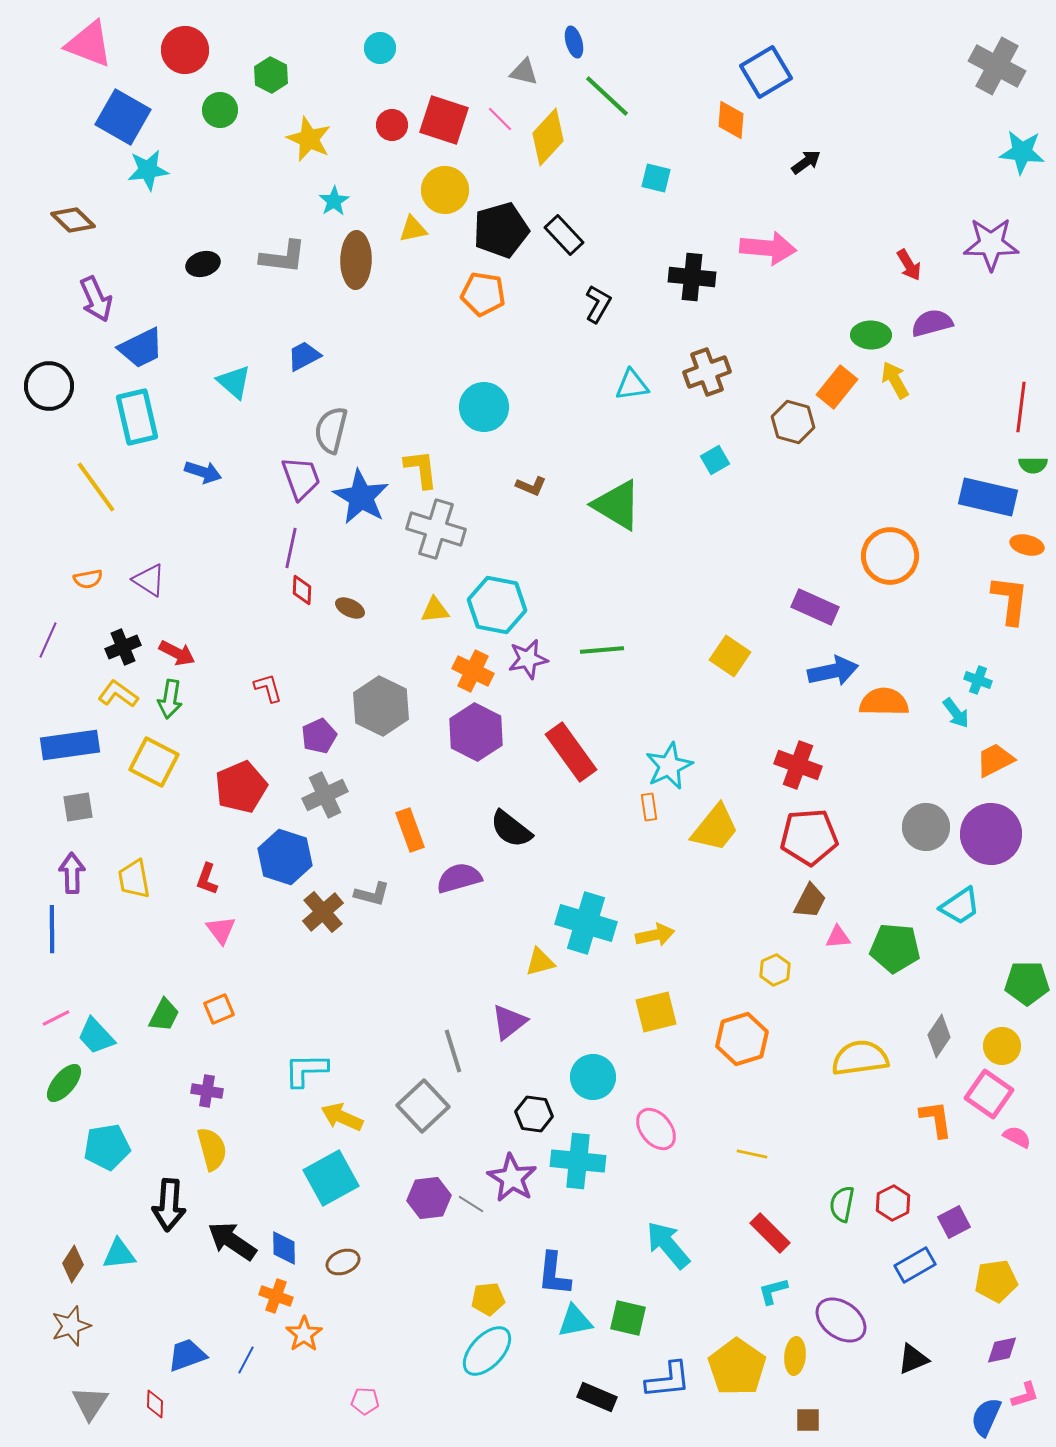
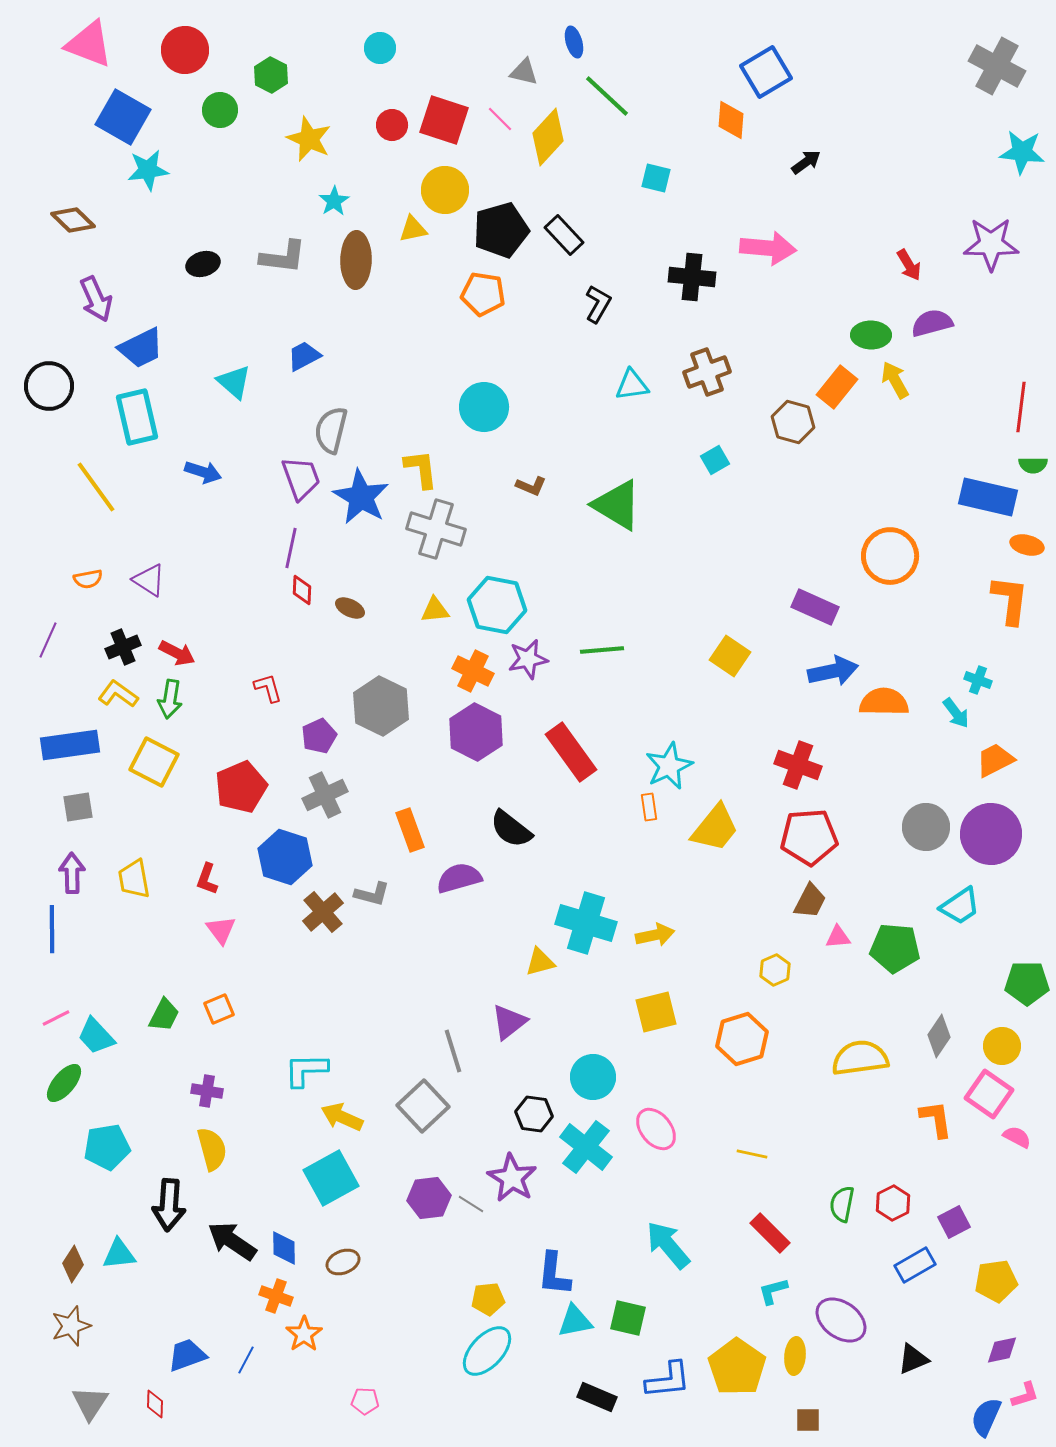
cyan cross at (578, 1161): moved 8 px right, 14 px up; rotated 32 degrees clockwise
